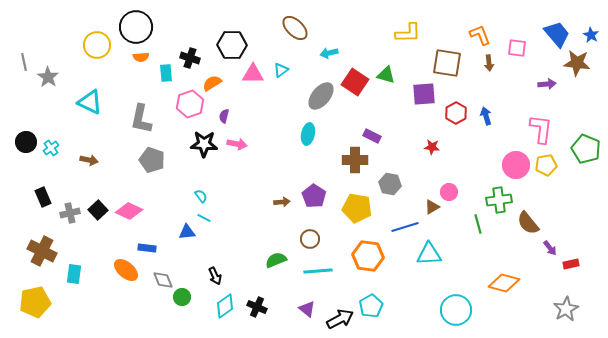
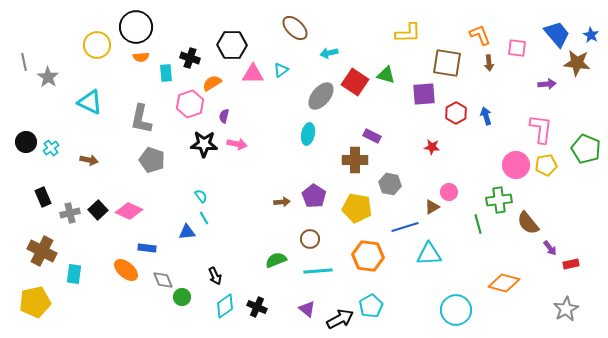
cyan line at (204, 218): rotated 32 degrees clockwise
